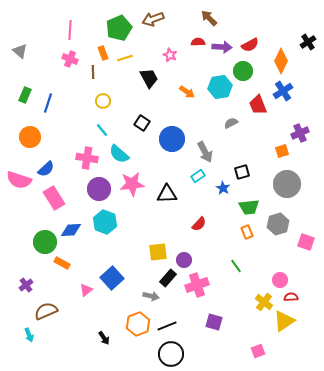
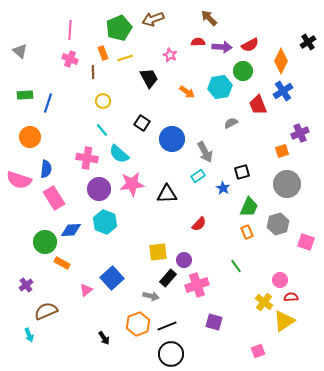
green rectangle at (25, 95): rotated 63 degrees clockwise
blue semicircle at (46, 169): rotated 42 degrees counterclockwise
green trapezoid at (249, 207): rotated 60 degrees counterclockwise
